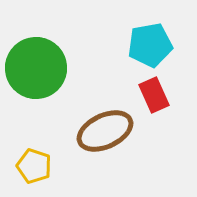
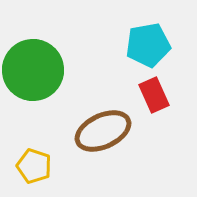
cyan pentagon: moved 2 px left
green circle: moved 3 px left, 2 px down
brown ellipse: moved 2 px left
